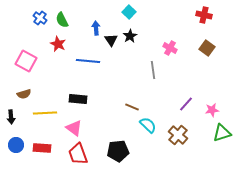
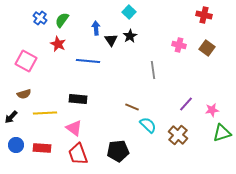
green semicircle: rotated 63 degrees clockwise
pink cross: moved 9 px right, 3 px up; rotated 16 degrees counterclockwise
black arrow: rotated 48 degrees clockwise
